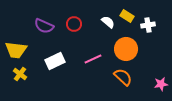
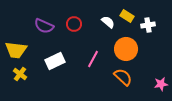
pink line: rotated 36 degrees counterclockwise
